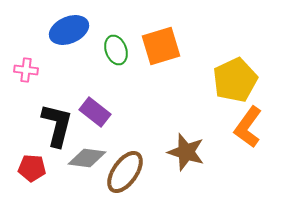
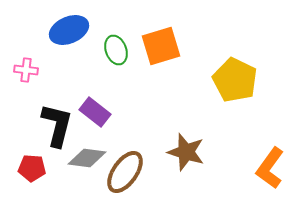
yellow pentagon: rotated 21 degrees counterclockwise
orange L-shape: moved 22 px right, 41 px down
